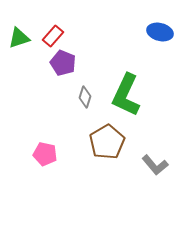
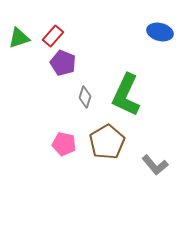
pink pentagon: moved 19 px right, 10 px up
